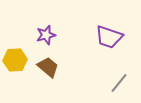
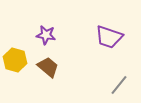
purple star: rotated 24 degrees clockwise
yellow hexagon: rotated 20 degrees clockwise
gray line: moved 2 px down
